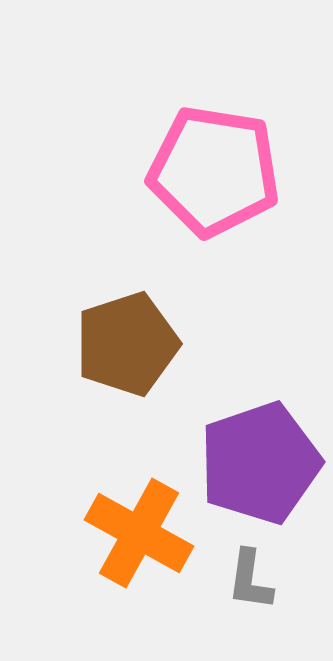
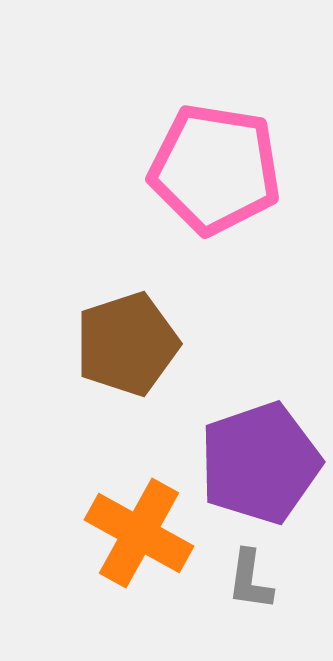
pink pentagon: moved 1 px right, 2 px up
